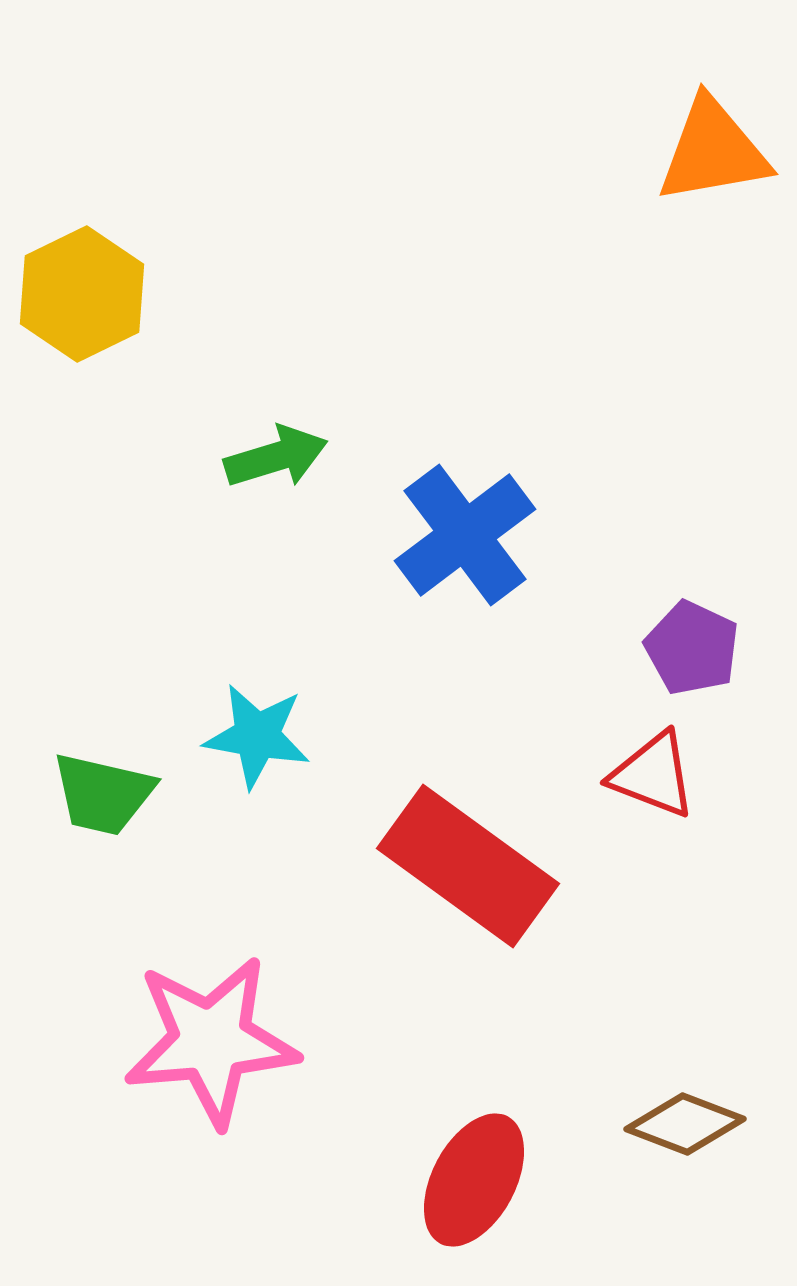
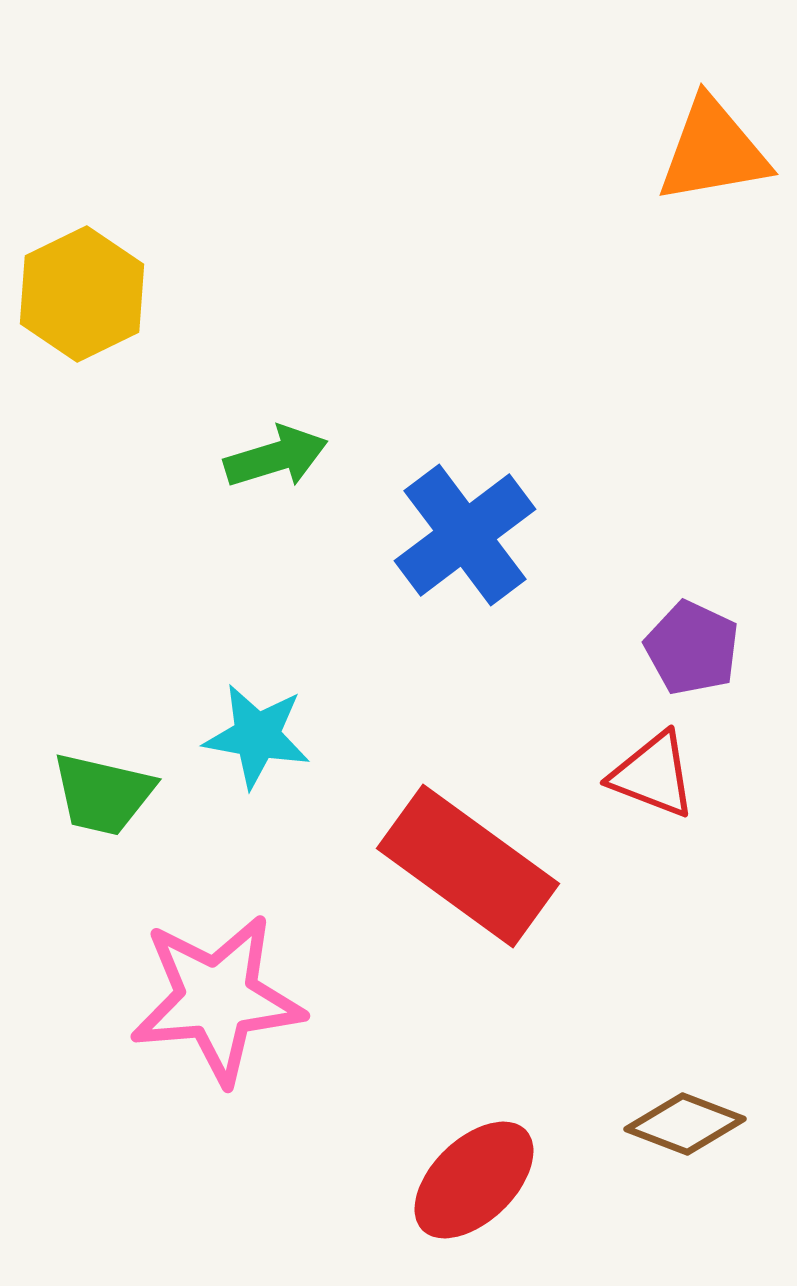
pink star: moved 6 px right, 42 px up
red ellipse: rotated 18 degrees clockwise
